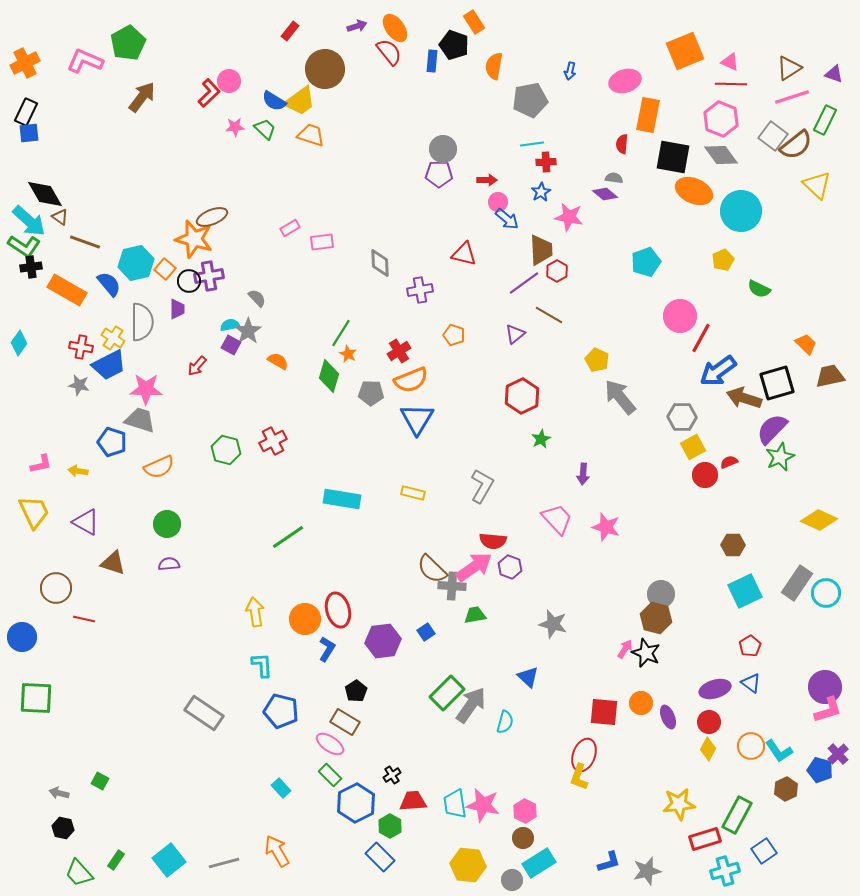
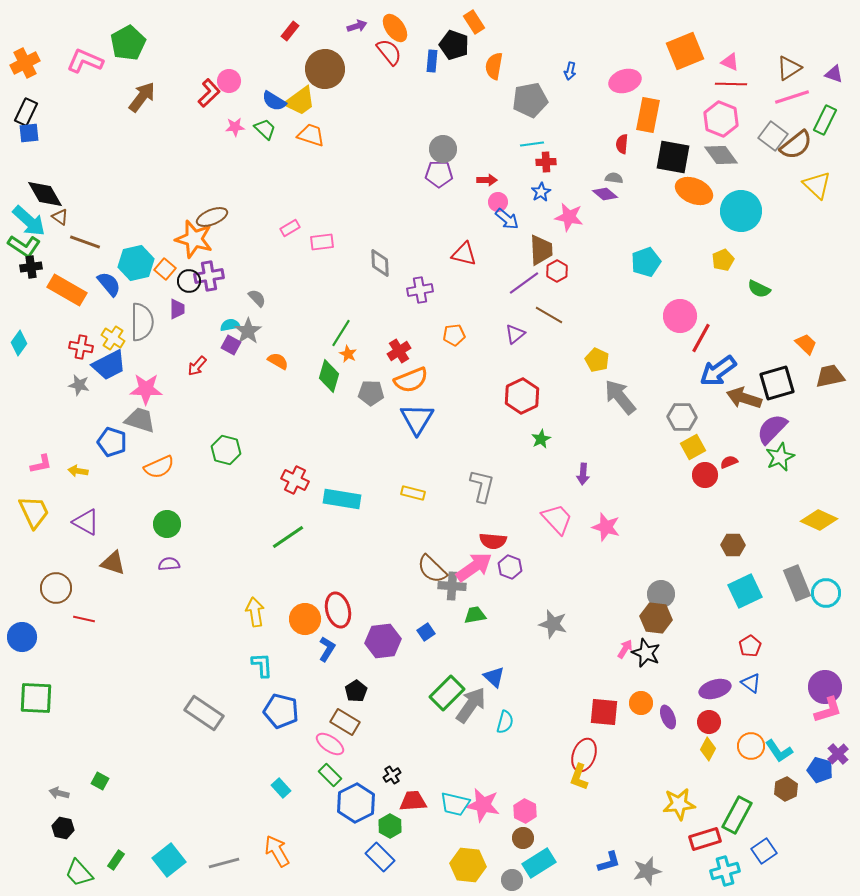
orange pentagon at (454, 335): rotated 25 degrees counterclockwise
red cross at (273, 441): moved 22 px right, 39 px down; rotated 36 degrees counterclockwise
gray L-shape at (482, 486): rotated 16 degrees counterclockwise
gray rectangle at (797, 583): rotated 56 degrees counterclockwise
brown hexagon at (656, 618): rotated 8 degrees counterclockwise
blue triangle at (528, 677): moved 34 px left
cyan trapezoid at (455, 804): rotated 68 degrees counterclockwise
